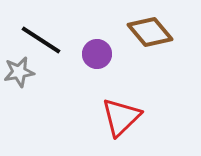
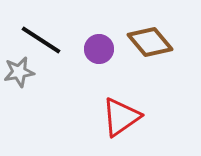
brown diamond: moved 10 px down
purple circle: moved 2 px right, 5 px up
red triangle: rotated 9 degrees clockwise
